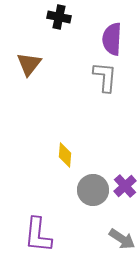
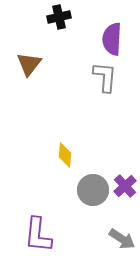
black cross: rotated 25 degrees counterclockwise
